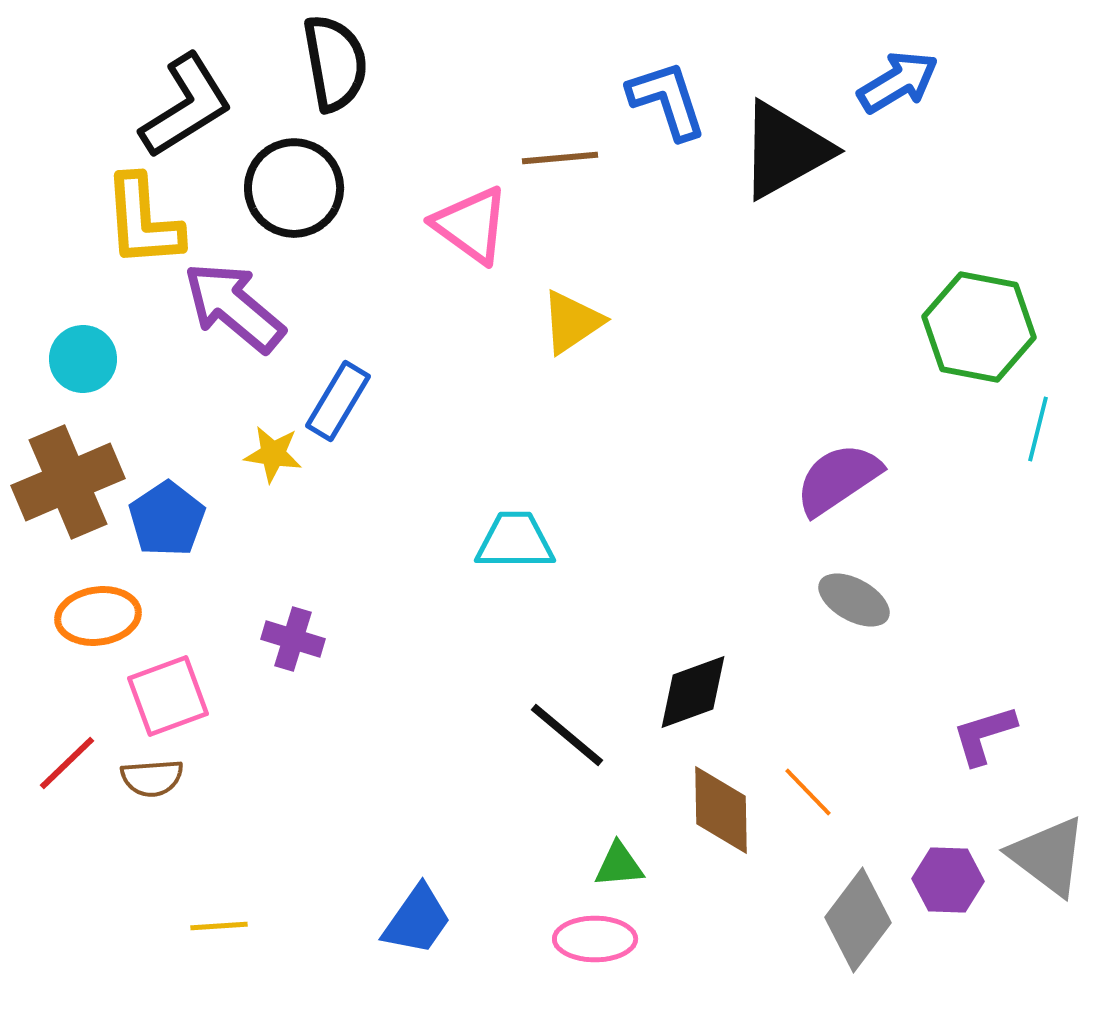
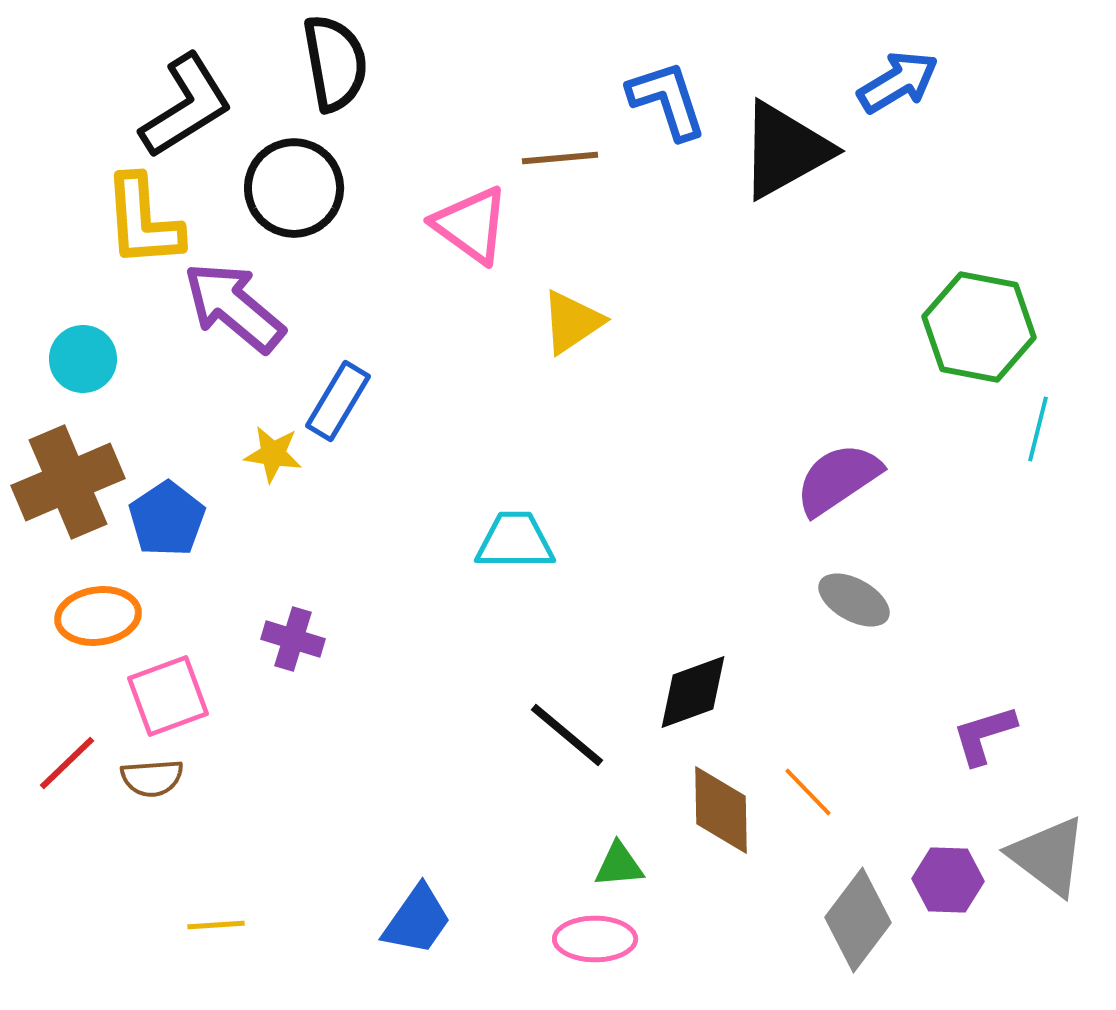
yellow line: moved 3 px left, 1 px up
